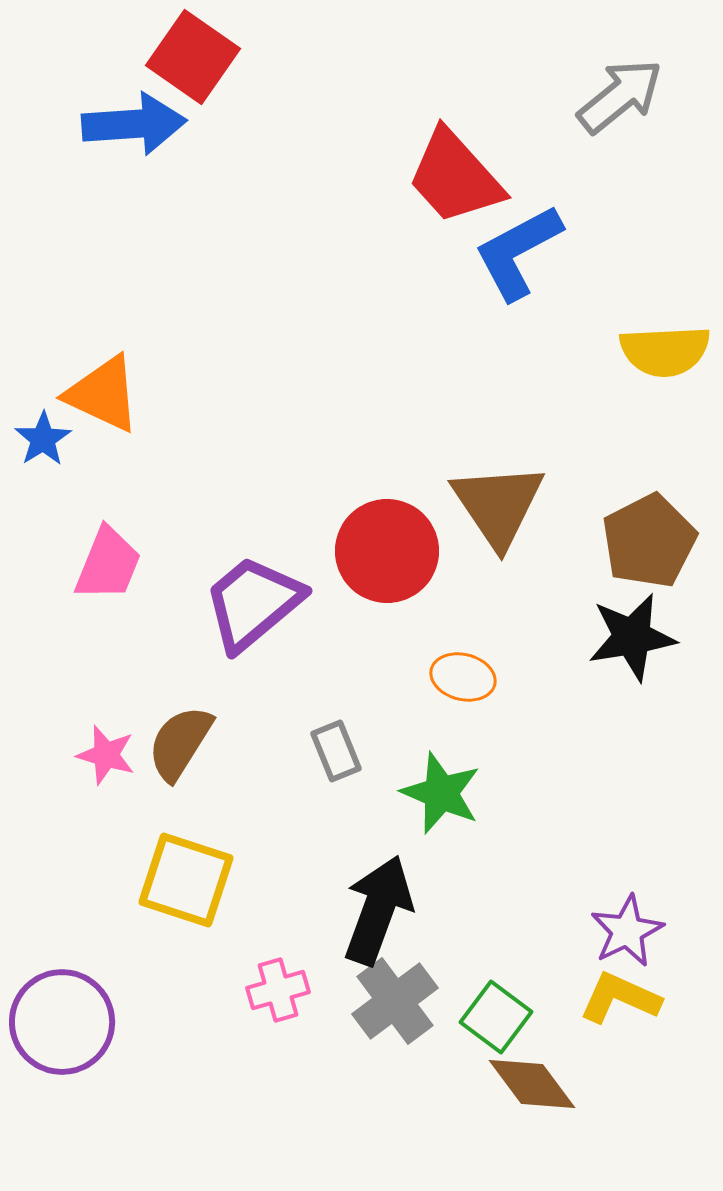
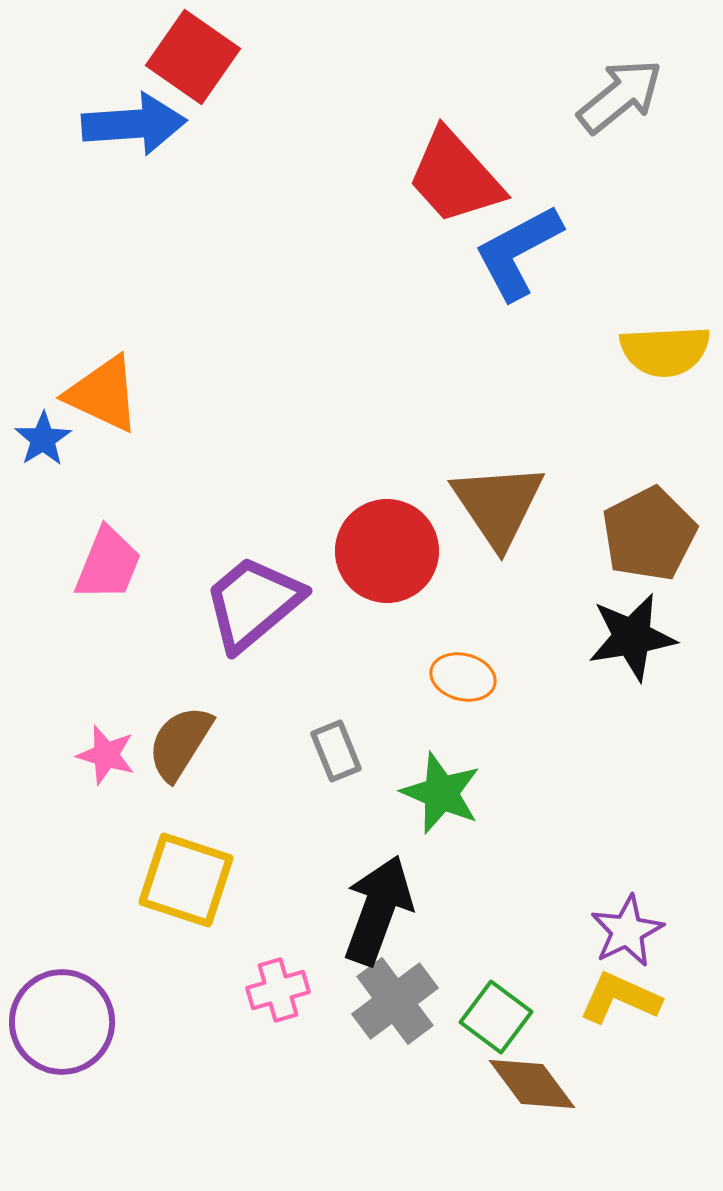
brown pentagon: moved 7 px up
